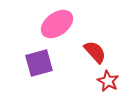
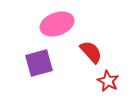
pink ellipse: rotated 16 degrees clockwise
red semicircle: moved 4 px left
